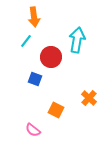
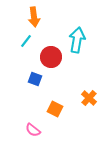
orange square: moved 1 px left, 1 px up
